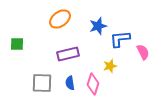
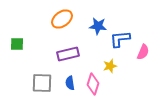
orange ellipse: moved 2 px right
blue star: rotated 24 degrees clockwise
pink semicircle: rotated 49 degrees clockwise
